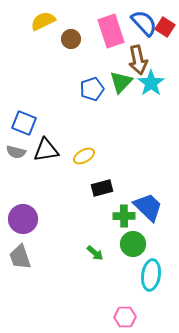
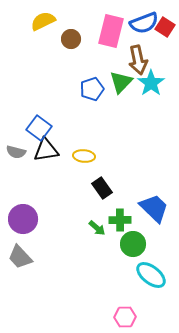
blue semicircle: rotated 112 degrees clockwise
pink rectangle: rotated 32 degrees clockwise
blue square: moved 15 px right, 5 px down; rotated 15 degrees clockwise
yellow ellipse: rotated 35 degrees clockwise
black rectangle: rotated 70 degrees clockwise
blue trapezoid: moved 6 px right, 1 px down
green cross: moved 4 px left, 4 px down
green arrow: moved 2 px right, 25 px up
gray trapezoid: rotated 24 degrees counterclockwise
cyan ellipse: rotated 60 degrees counterclockwise
